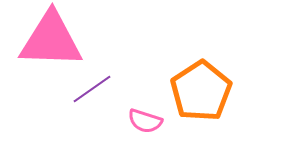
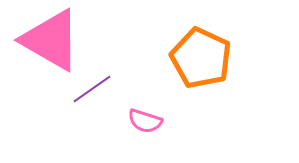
pink triangle: rotated 28 degrees clockwise
orange pentagon: moved 33 px up; rotated 14 degrees counterclockwise
